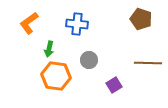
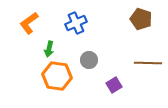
blue cross: moved 1 px left, 1 px up; rotated 30 degrees counterclockwise
orange hexagon: moved 1 px right
